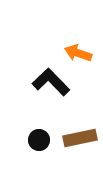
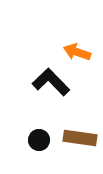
orange arrow: moved 1 px left, 1 px up
brown rectangle: rotated 20 degrees clockwise
